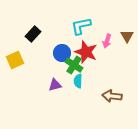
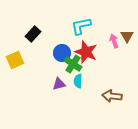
pink arrow: moved 7 px right; rotated 144 degrees clockwise
green cross: moved 1 px left, 1 px up
purple triangle: moved 4 px right, 1 px up
